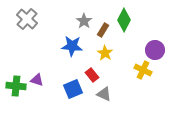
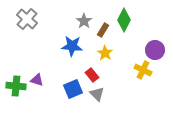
gray triangle: moved 7 px left; rotated 21 degrees clockwise
